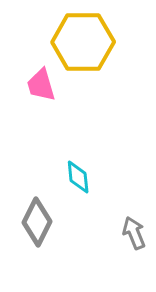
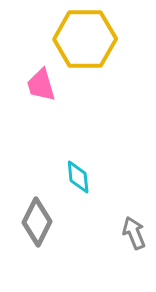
yellow hexagon: moved 2 px right, 3 px up
